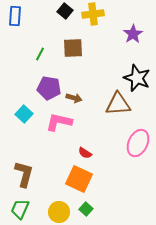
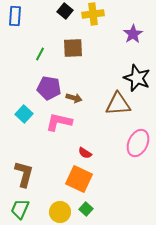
yellow circle: moved 1 px right
